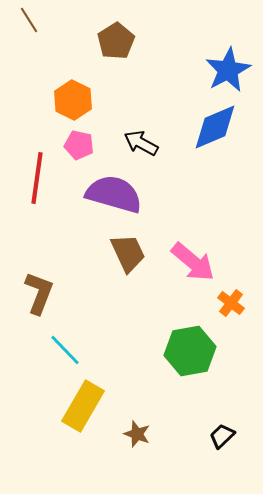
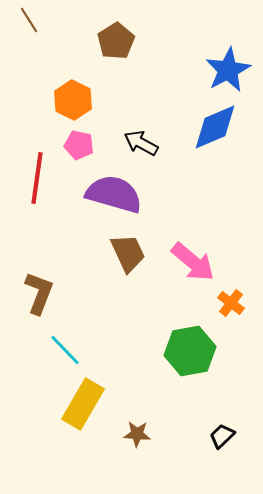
yellow rectangle: moved 2 px up
brown star: rotated 16 degrees counterclockwise
